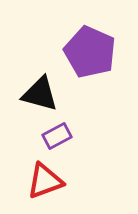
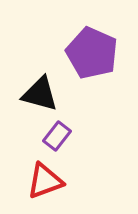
purple pentagon: moved 2 px right, 1 px down
purple rectangle: rotated 24 degrees counterclockwise
